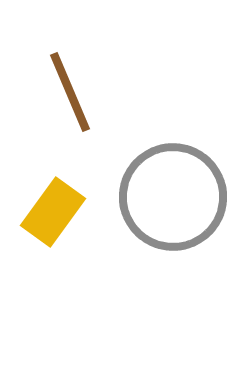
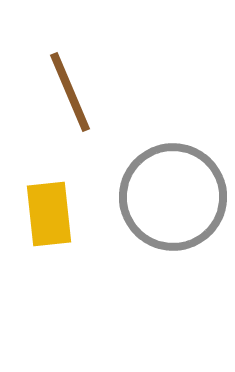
yellow rectangle: moved 4 px left, 2 px down; rotated 42 degrees counterclockwise
